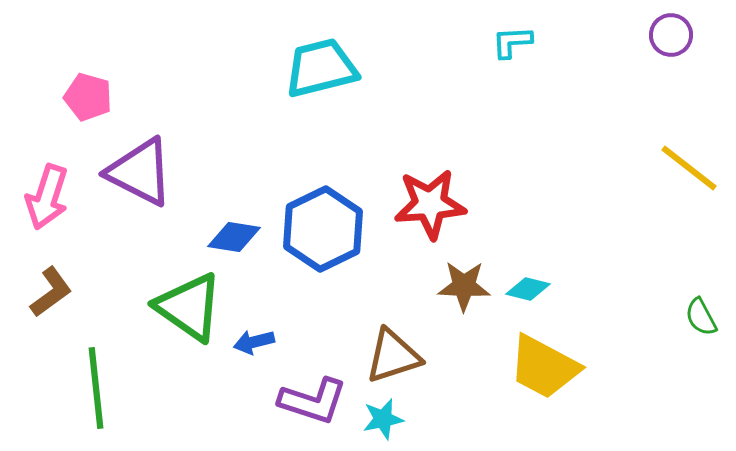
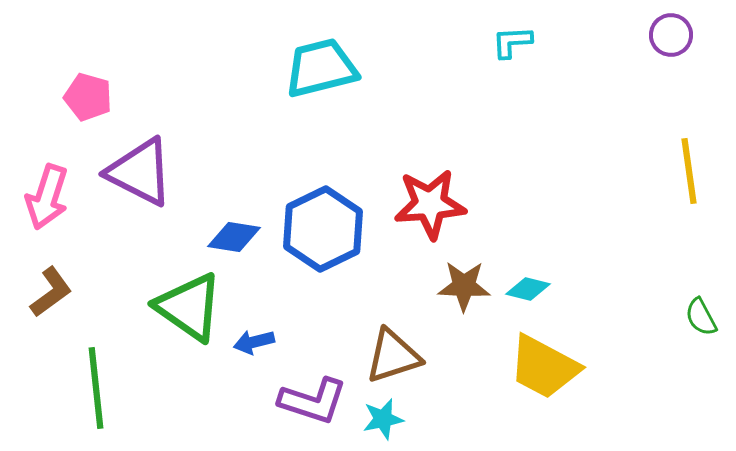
yellow line: moved 3 px down; rotated 44 degrees clockwise
